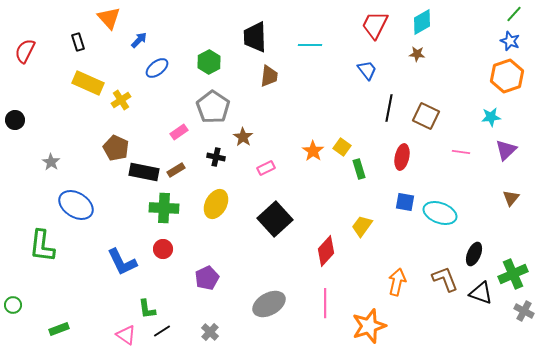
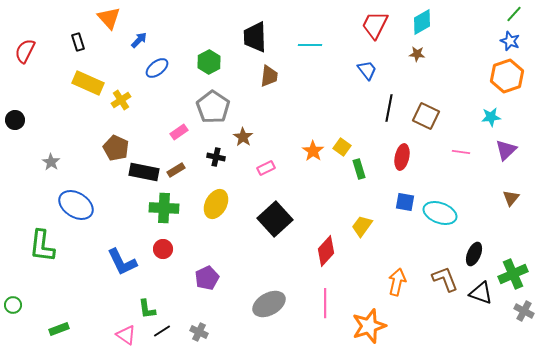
gray cross at (210, 332): moved 11 px left; rotated 18 degrees counterclockwise
